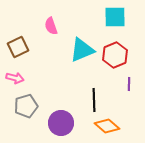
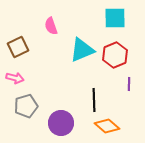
cyan square: moved 1 px down
